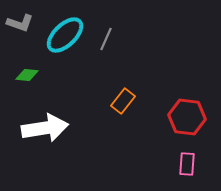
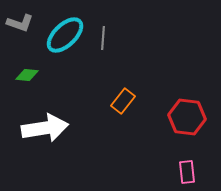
gray line: moved 3 px left, 1 px up; rotated 20 degrees counterclockwise
pink rectangle: moved 8 px down; rotated 10 degrees counterclockwise
